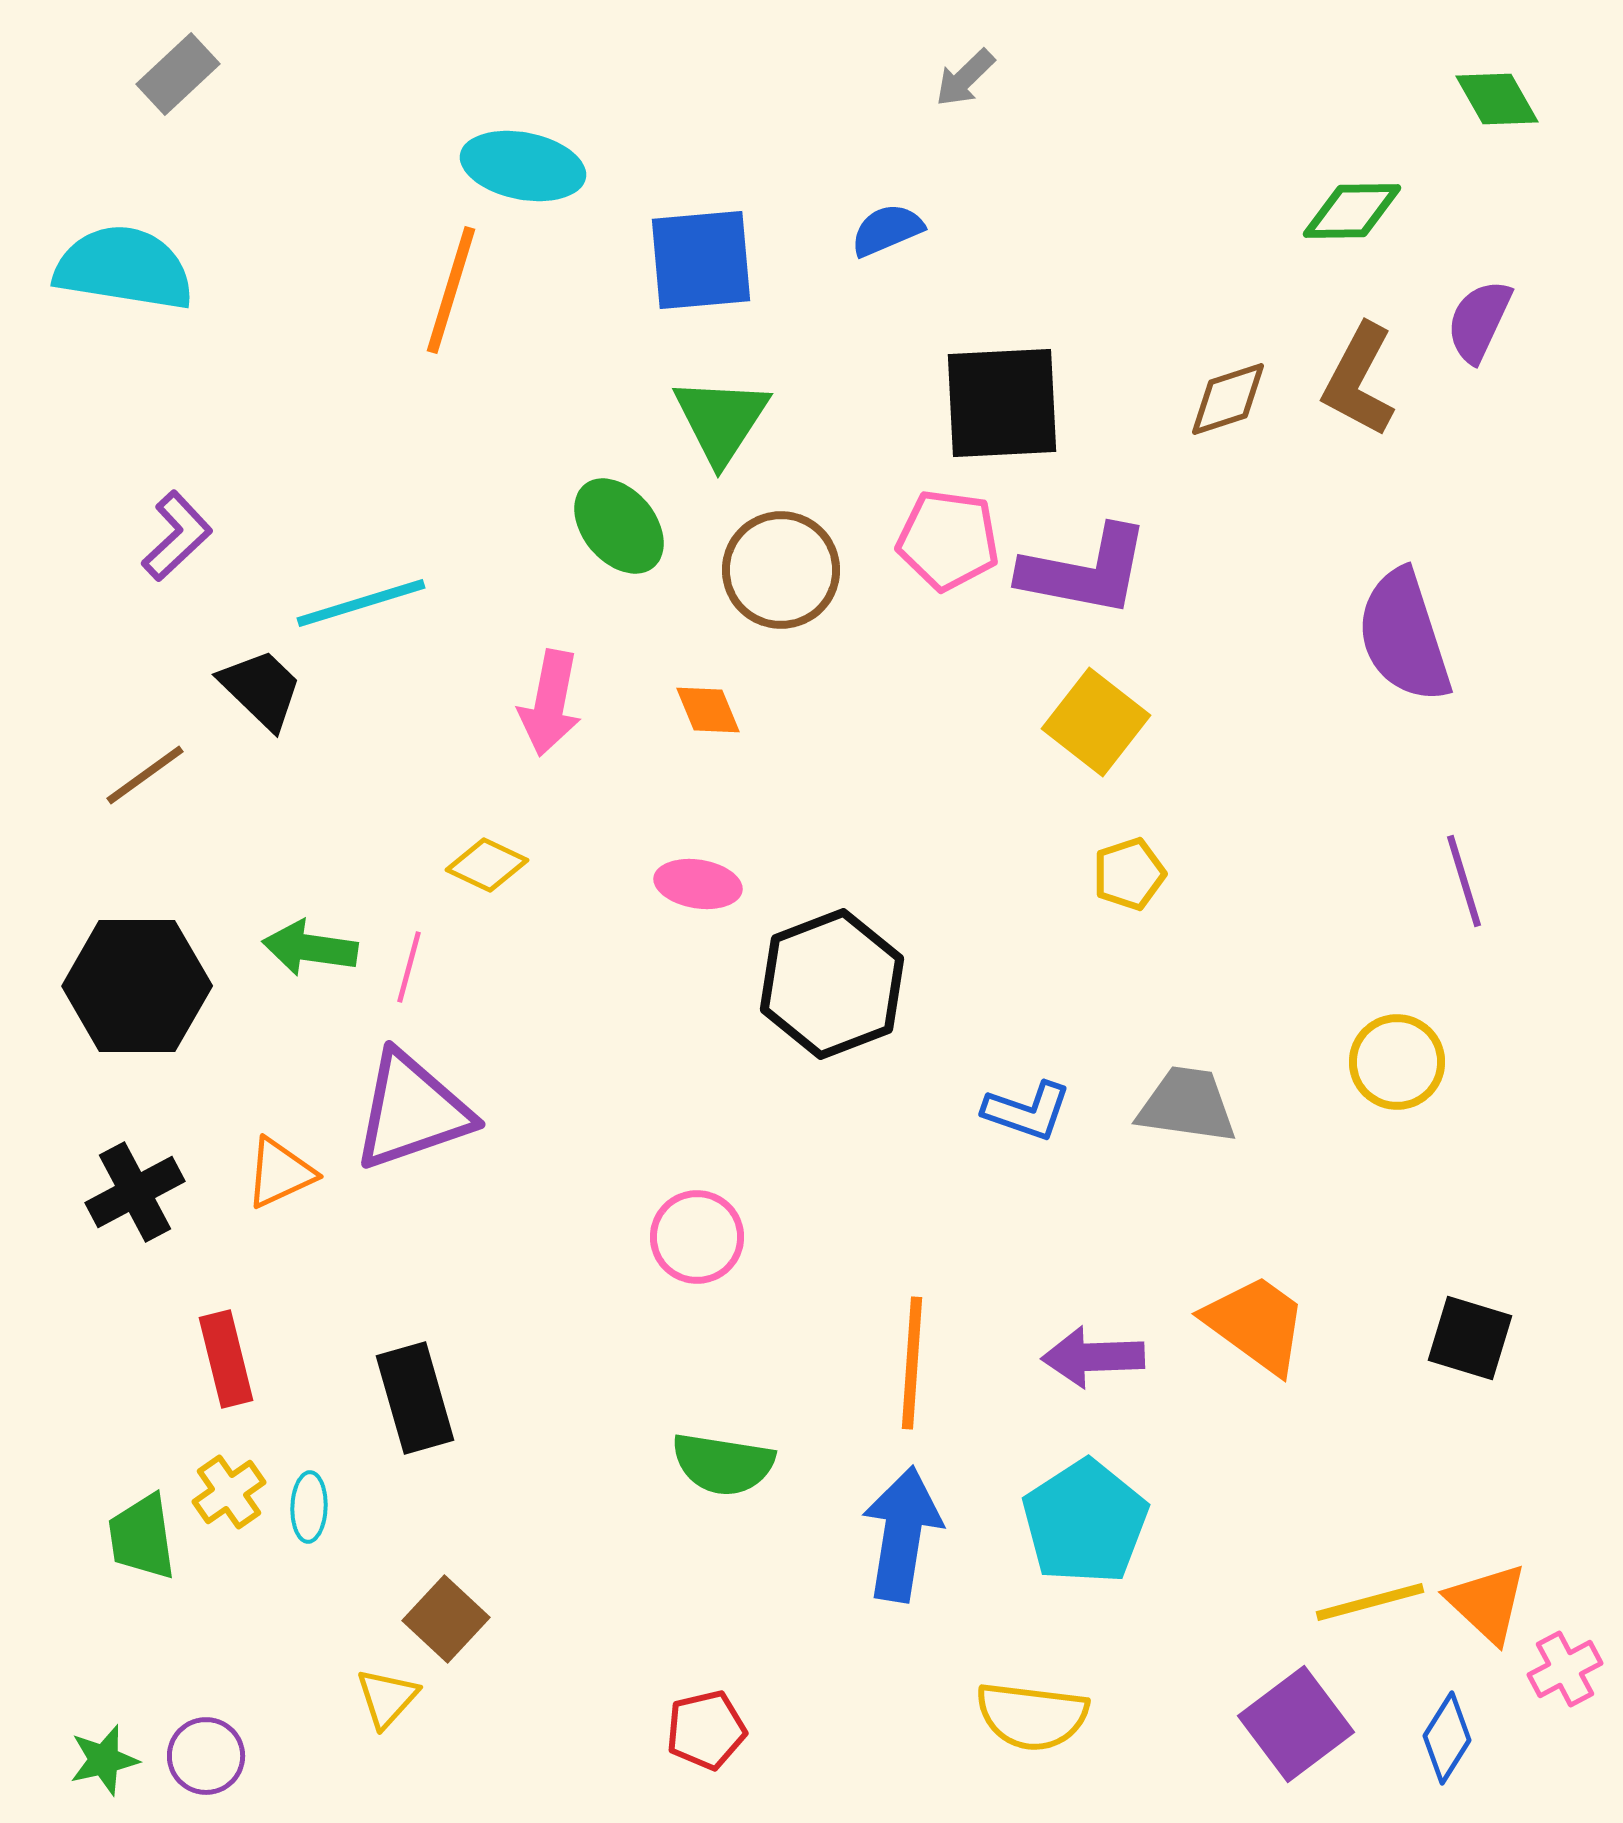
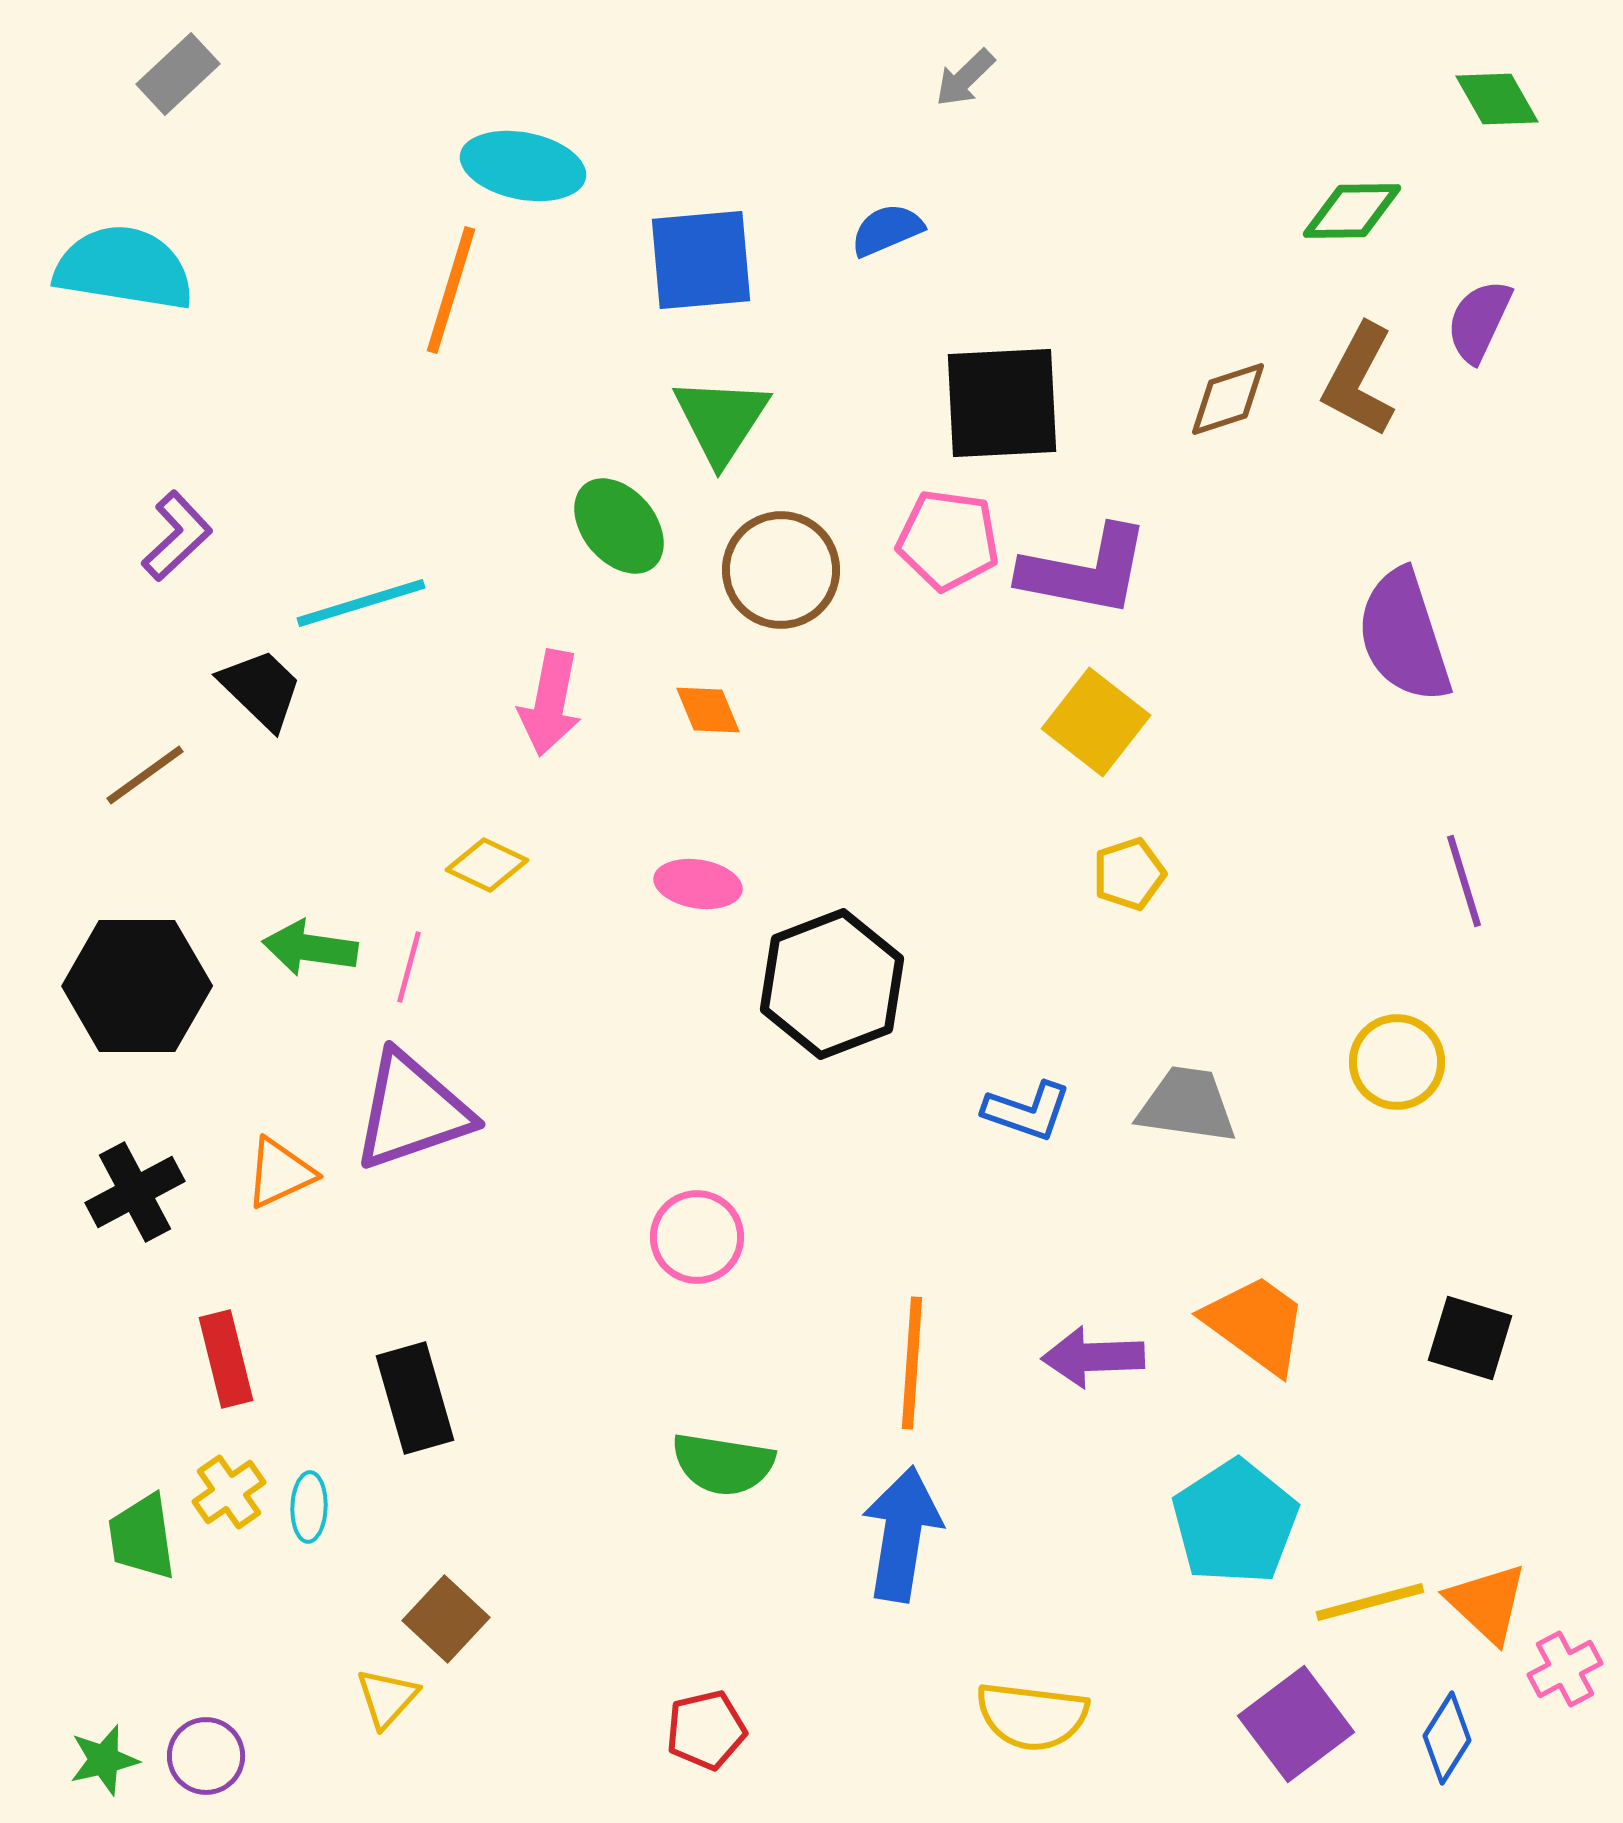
cyan pentagon at (1085, 1522): moved 150 px right
